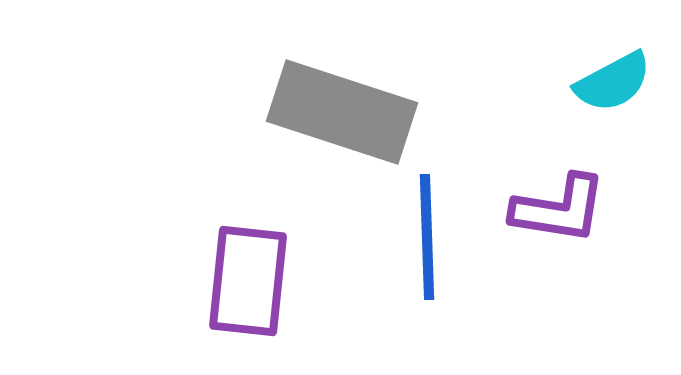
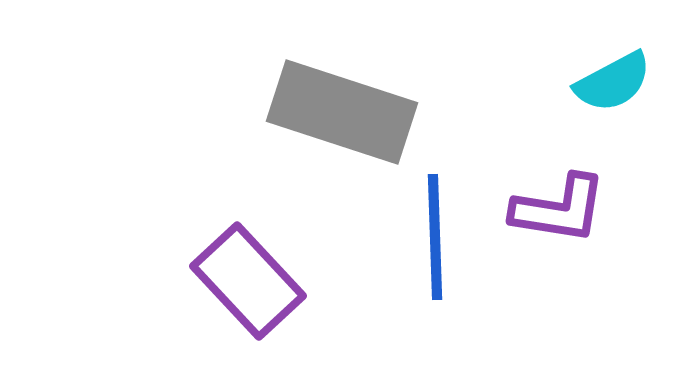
blue line: moved 8 px right
purple rectangle: rotated 49 degrees counterclockwise
